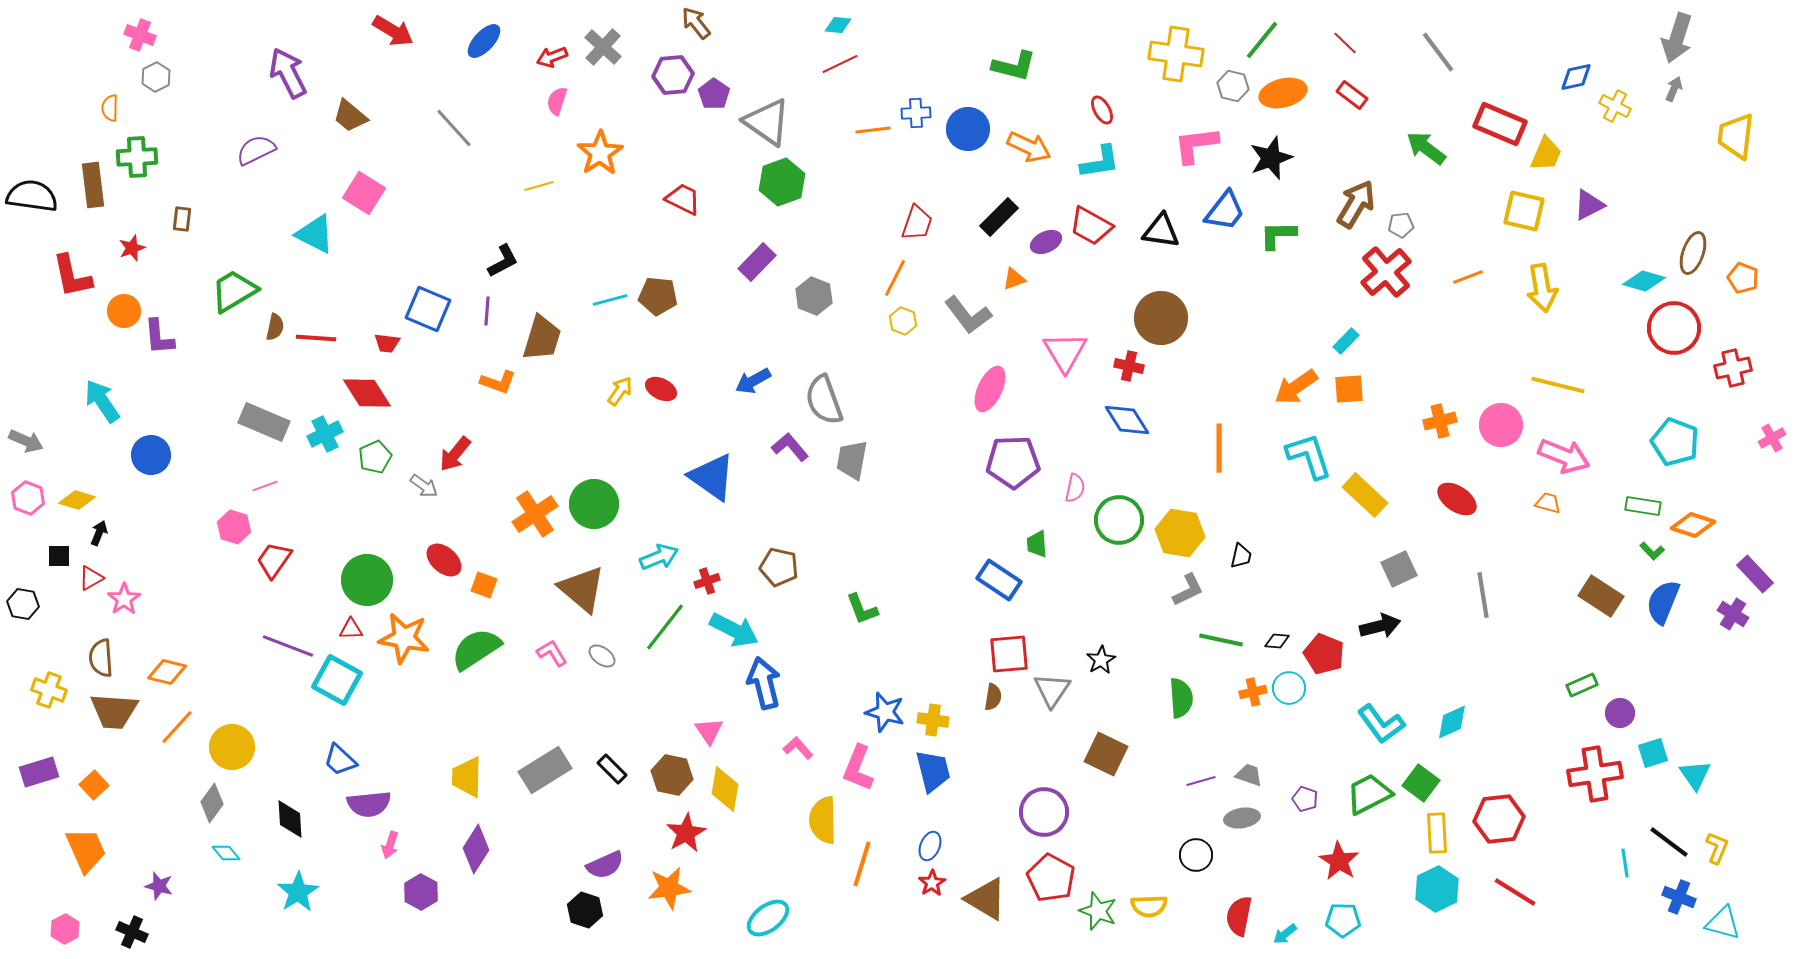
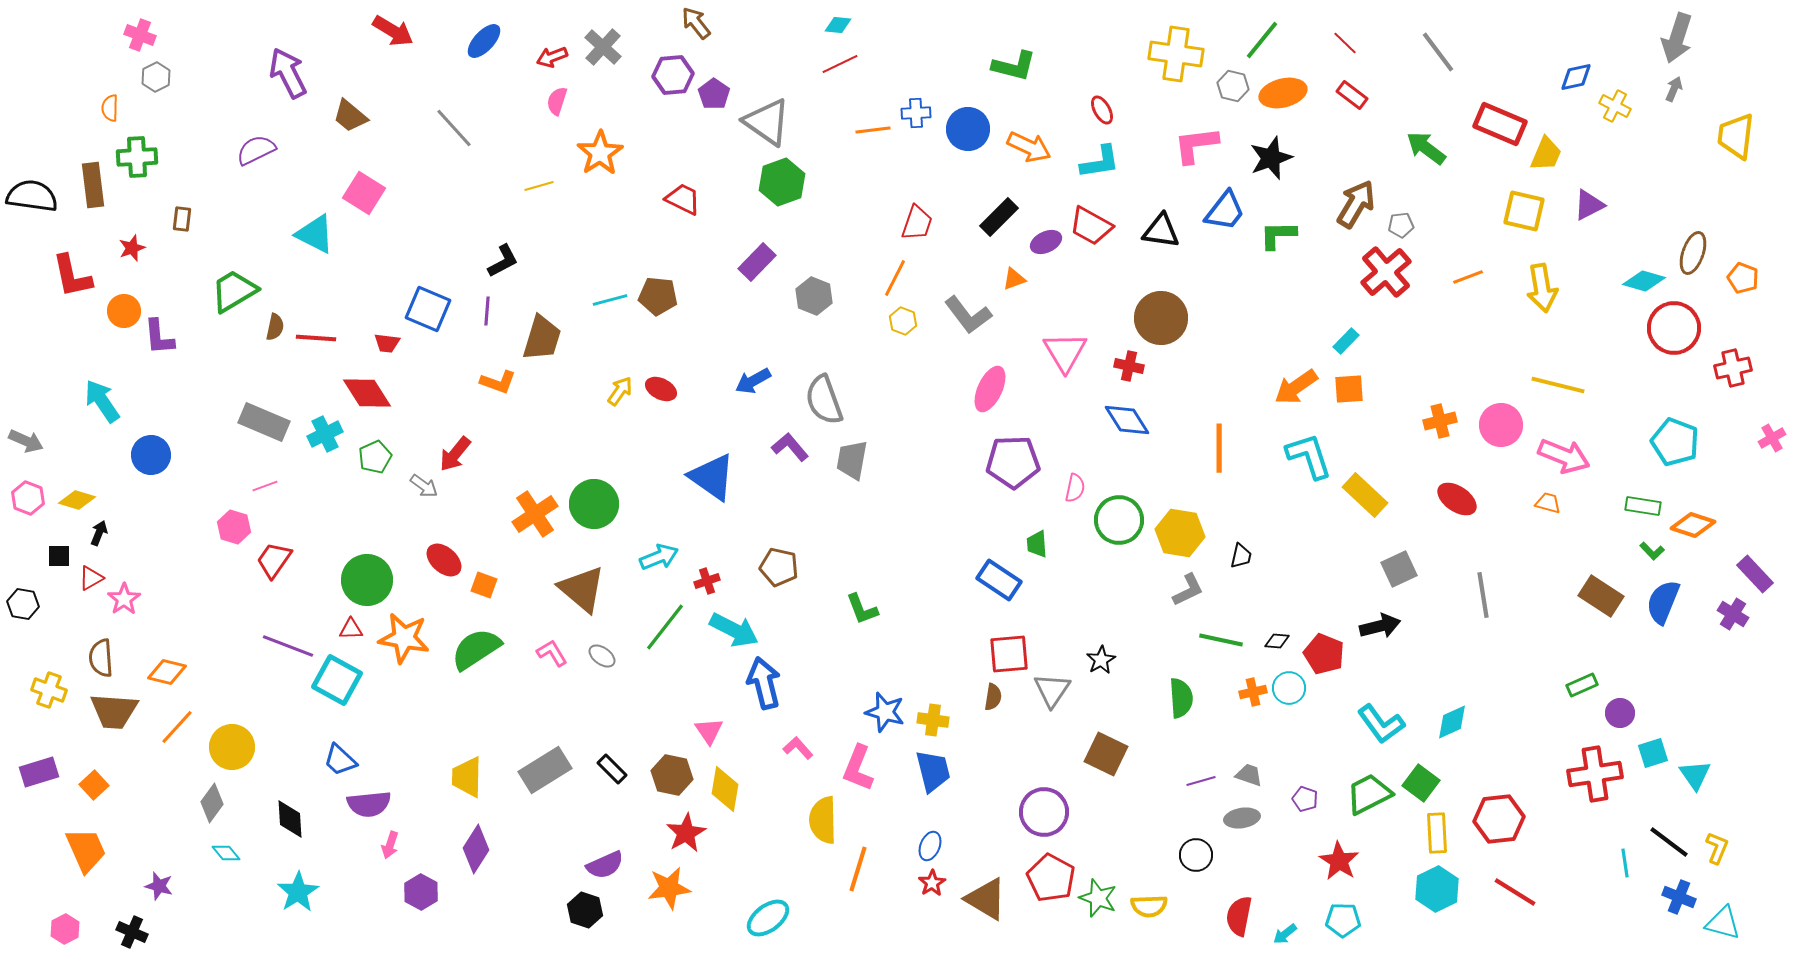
orange line at (862, 864): moved 4 px left, 5 px down
green star at (1098, 911): moved 13 px up
